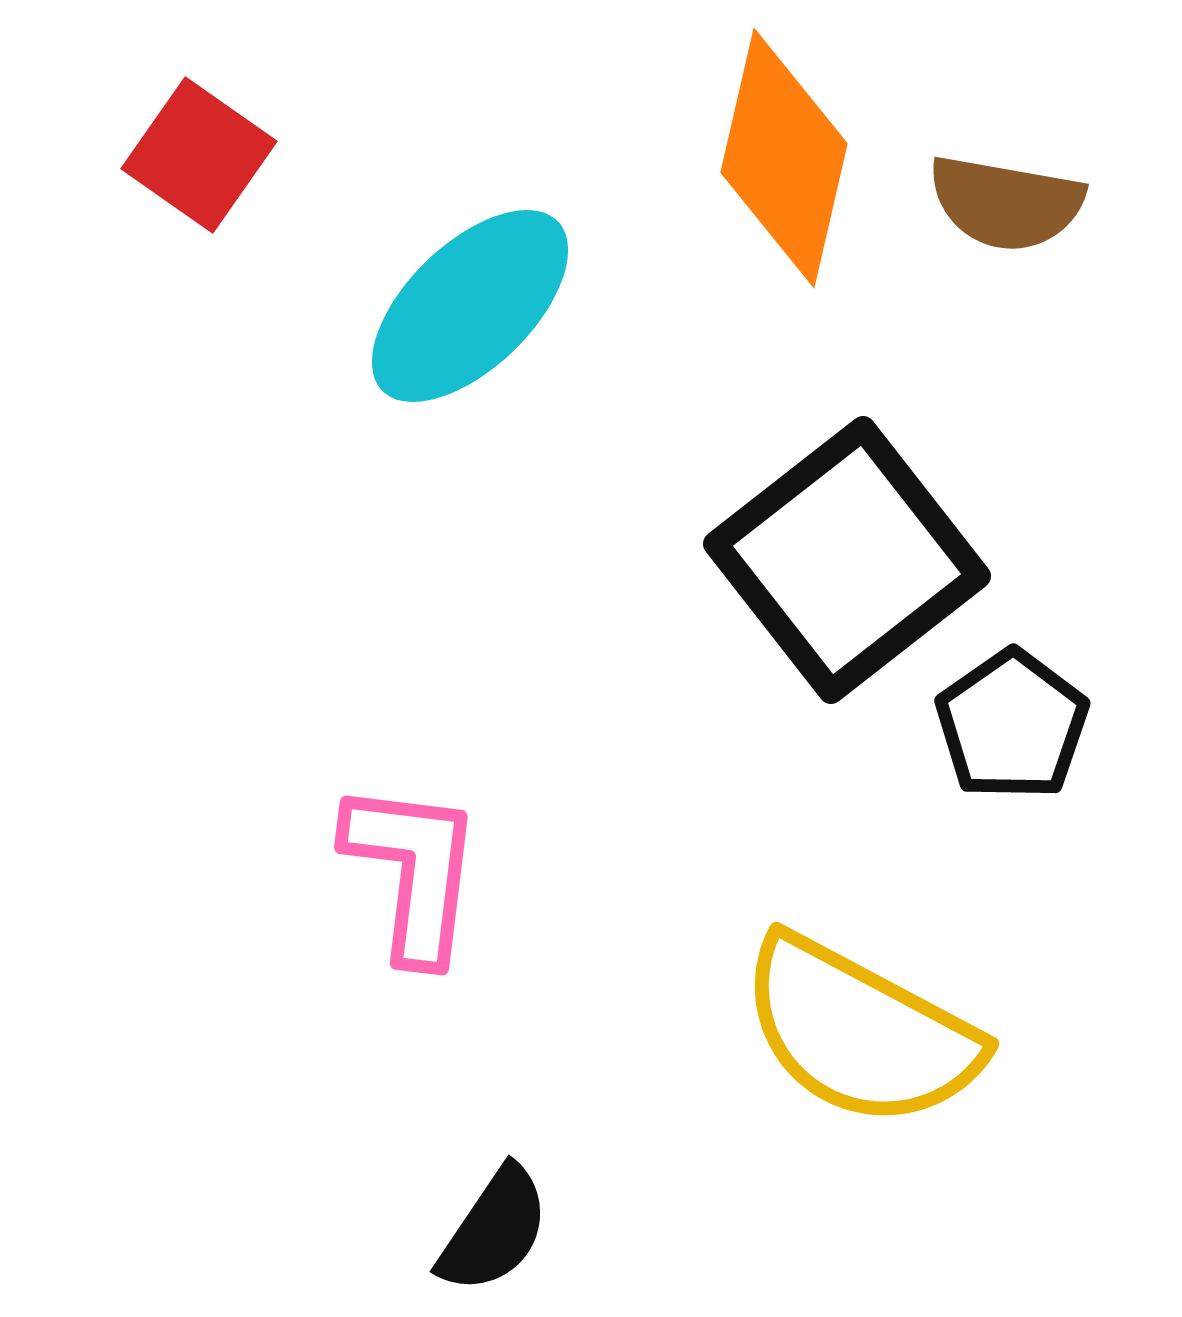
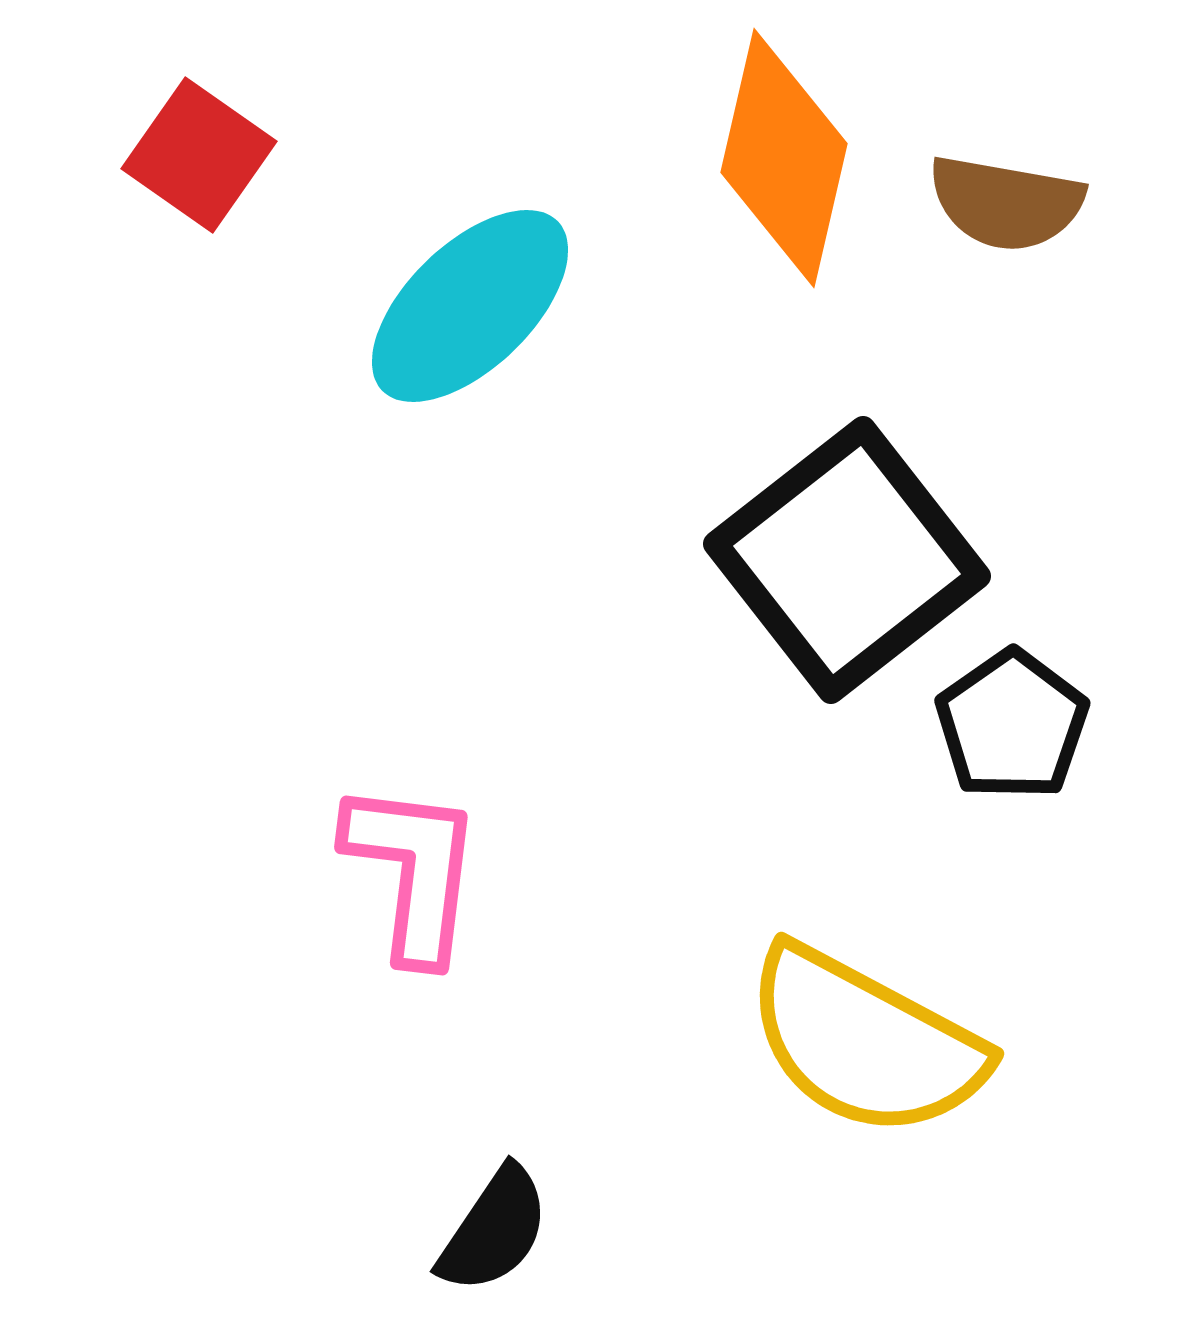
yellow semicircle: moved 5 px right, 10 px down
